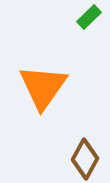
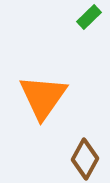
orange triangle: moved 10 px down
